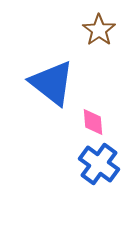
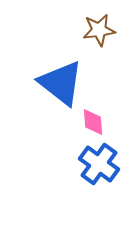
brown star: rotated 28 degrees clockwise
blue triangle: moved 9 px right
